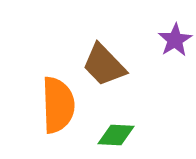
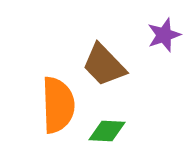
purple star: moved 11 px left, 5 px up; rotated 12 degrees clockwise
green diamond: moved 9 px left, 4 px up
